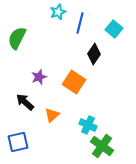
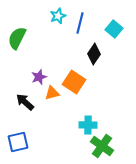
cyan star: moved 4 px down
orange triangle: moved 22 px up; rotated 28 degrees clockwise
cyan cross: rotated 24 degrees counterclockwise
